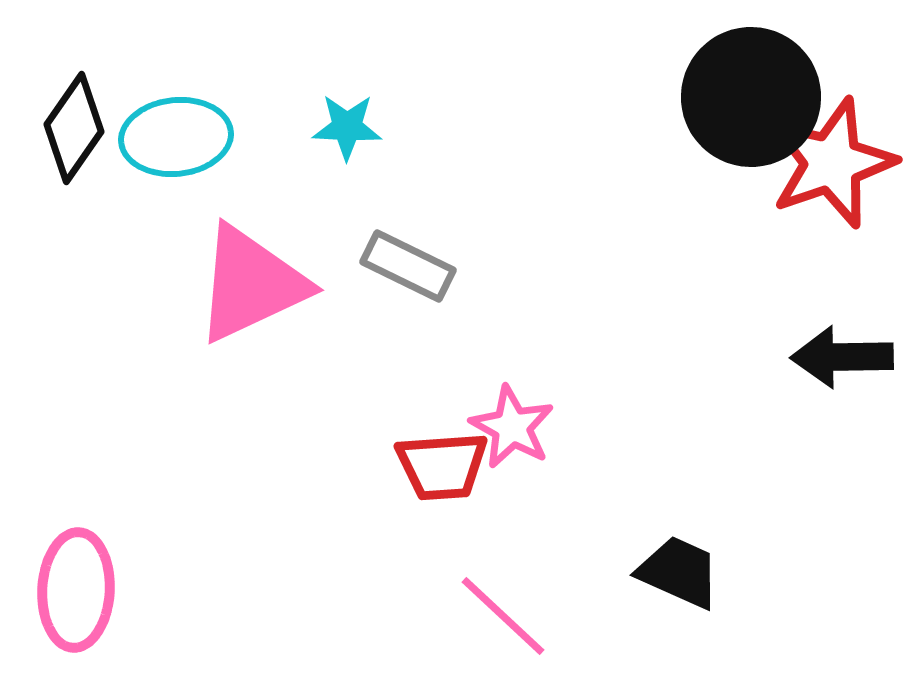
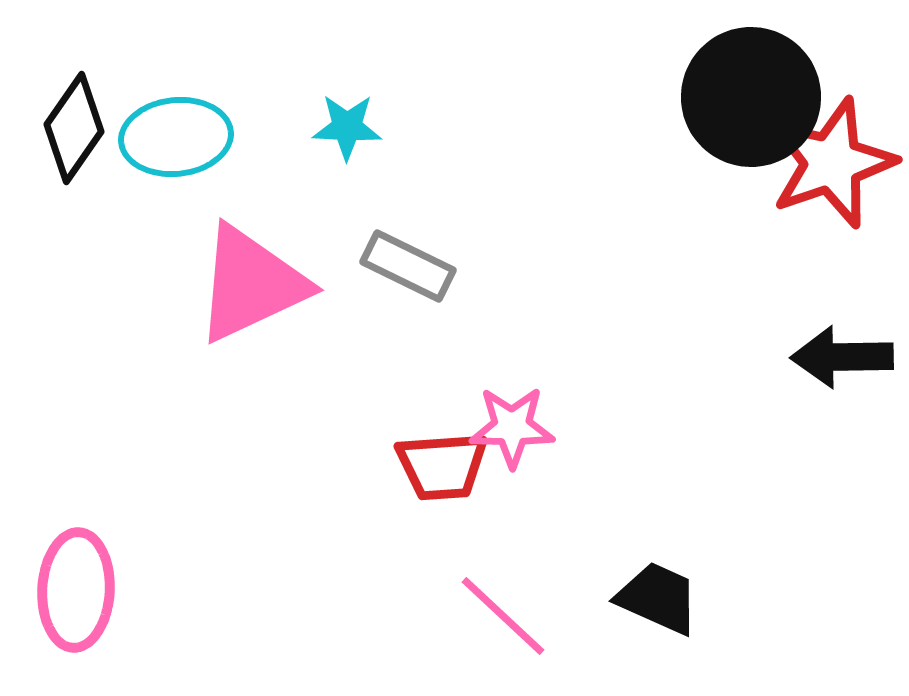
pink star: rotated 28 degrees counterclockwise
black trapezoid: moved 21 px left, 26 px down
